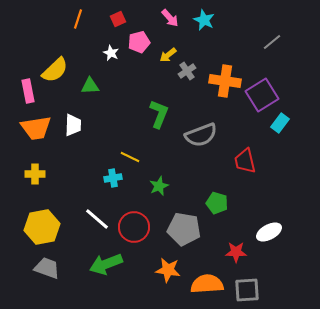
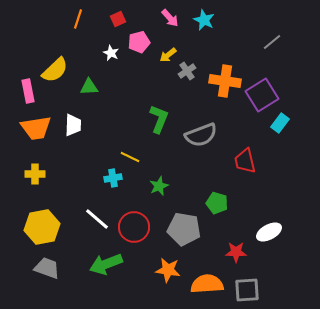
green triangle: moved 1 px left, 1 px down
green L-shape: moved 5 px down
